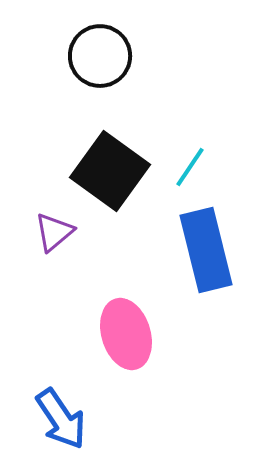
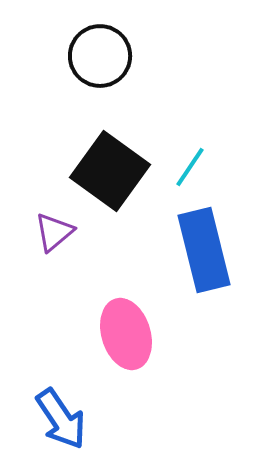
blue rectangle: moved 2 px left
